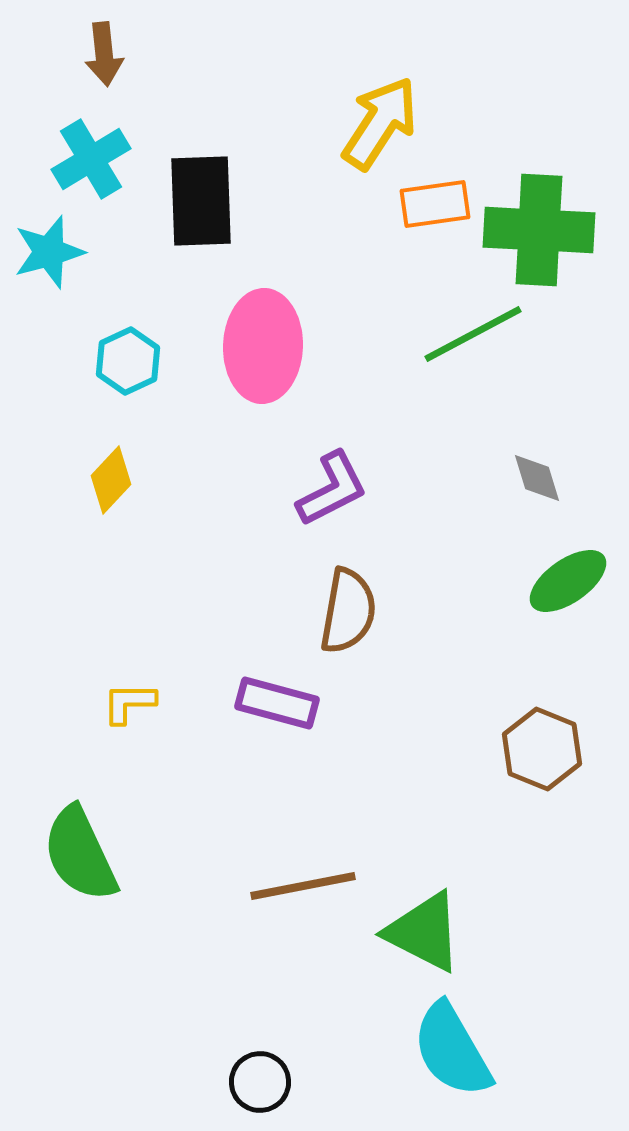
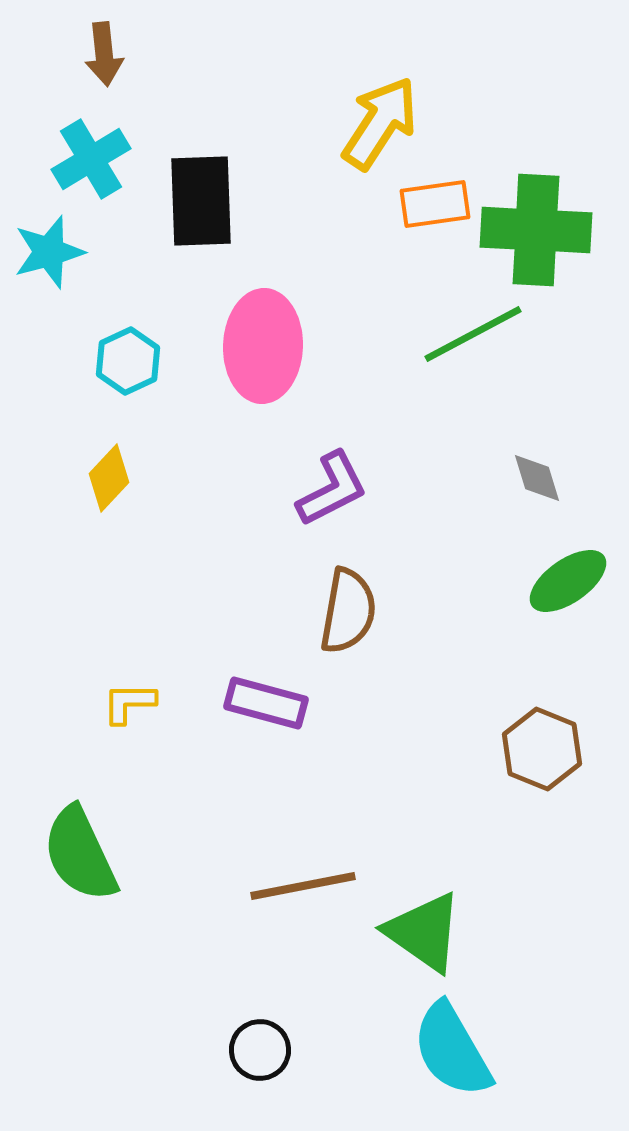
green cross: moved 3 px left
yellow diamond: moved 2 px left, 2 px up
purple rectangle: moved 11 px left
green triangle: rotated 8 degrees clockwise
black circle: moved 32 px up
